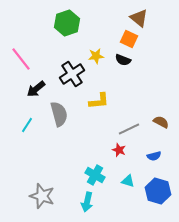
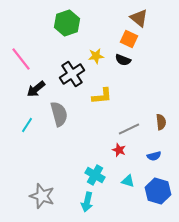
yellow L-shape: moved 3 px right, 5 px up
brown semicircle: rotated 56 degrees clockwise
